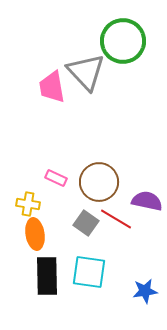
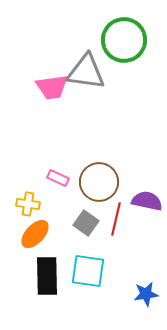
green circle: moved 1 px right, 1 px up
gray triangle: rotated 39 degrees counterclockwise
pink trapezoid: rotated 88 degrees counterclockwise
pink rectangle: moved 2 px right
red line: rotated 72 degrees clockwise
orange ellipse: rotated 52 degrees clockwise
cyan square: moved 1 px left, 1 px up
blue star: moved 1 px right, 3 px down
